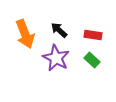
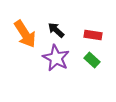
black arrow: moved 3 px left
orange arrow: rotated 12 degrees counterclockwise
